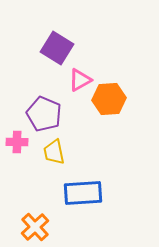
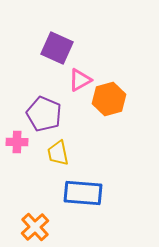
purple square: rotated 8 degrees counterclockwise
orange hexagon: rotated 12 degrees counterclockwise
yellow trapezoid: moved 4 px right, 1 px down
blue rectangle: rotated 9 degrees clockwise
